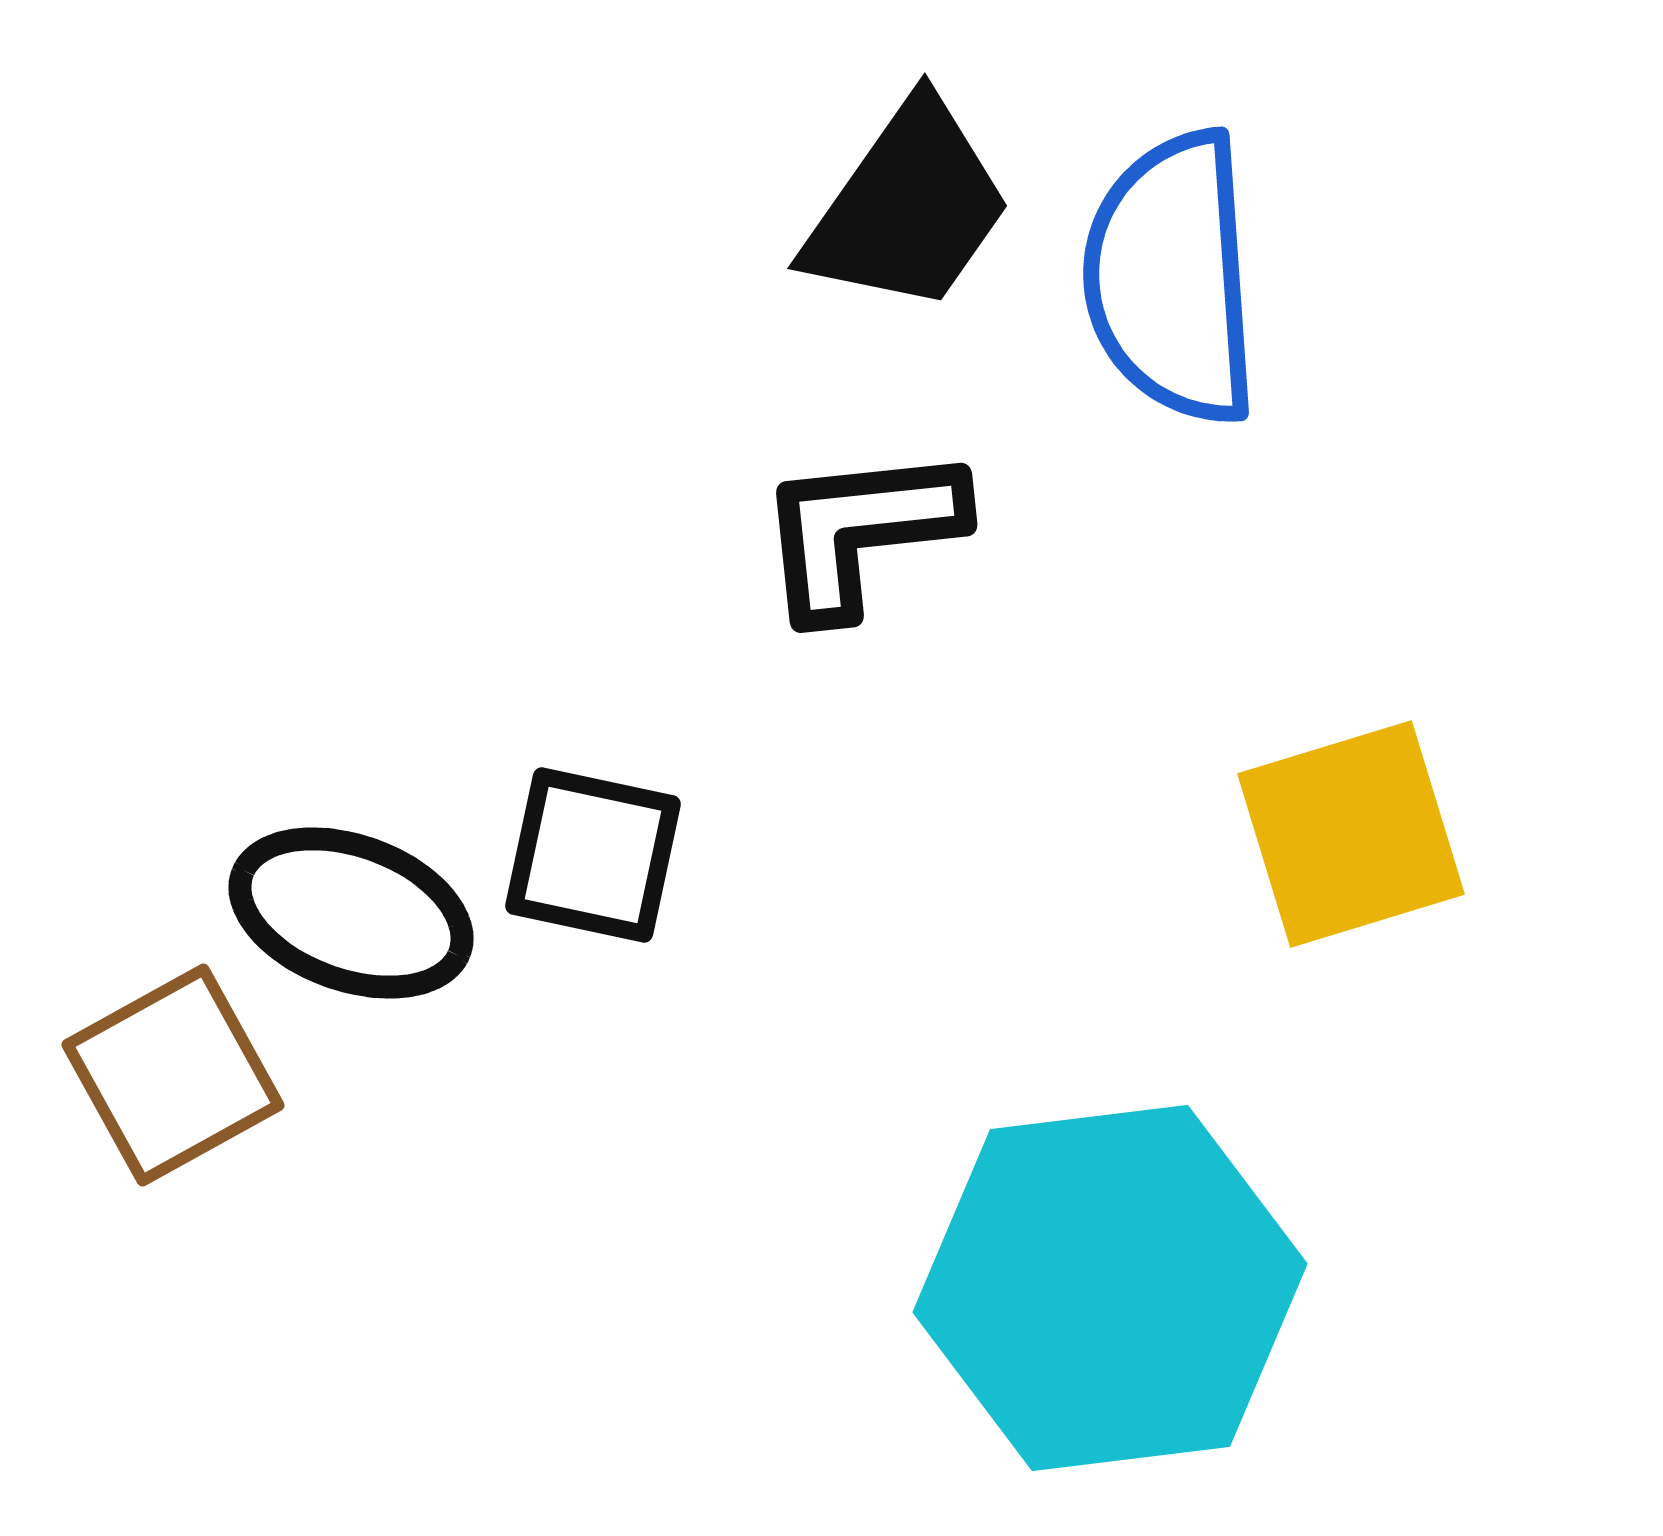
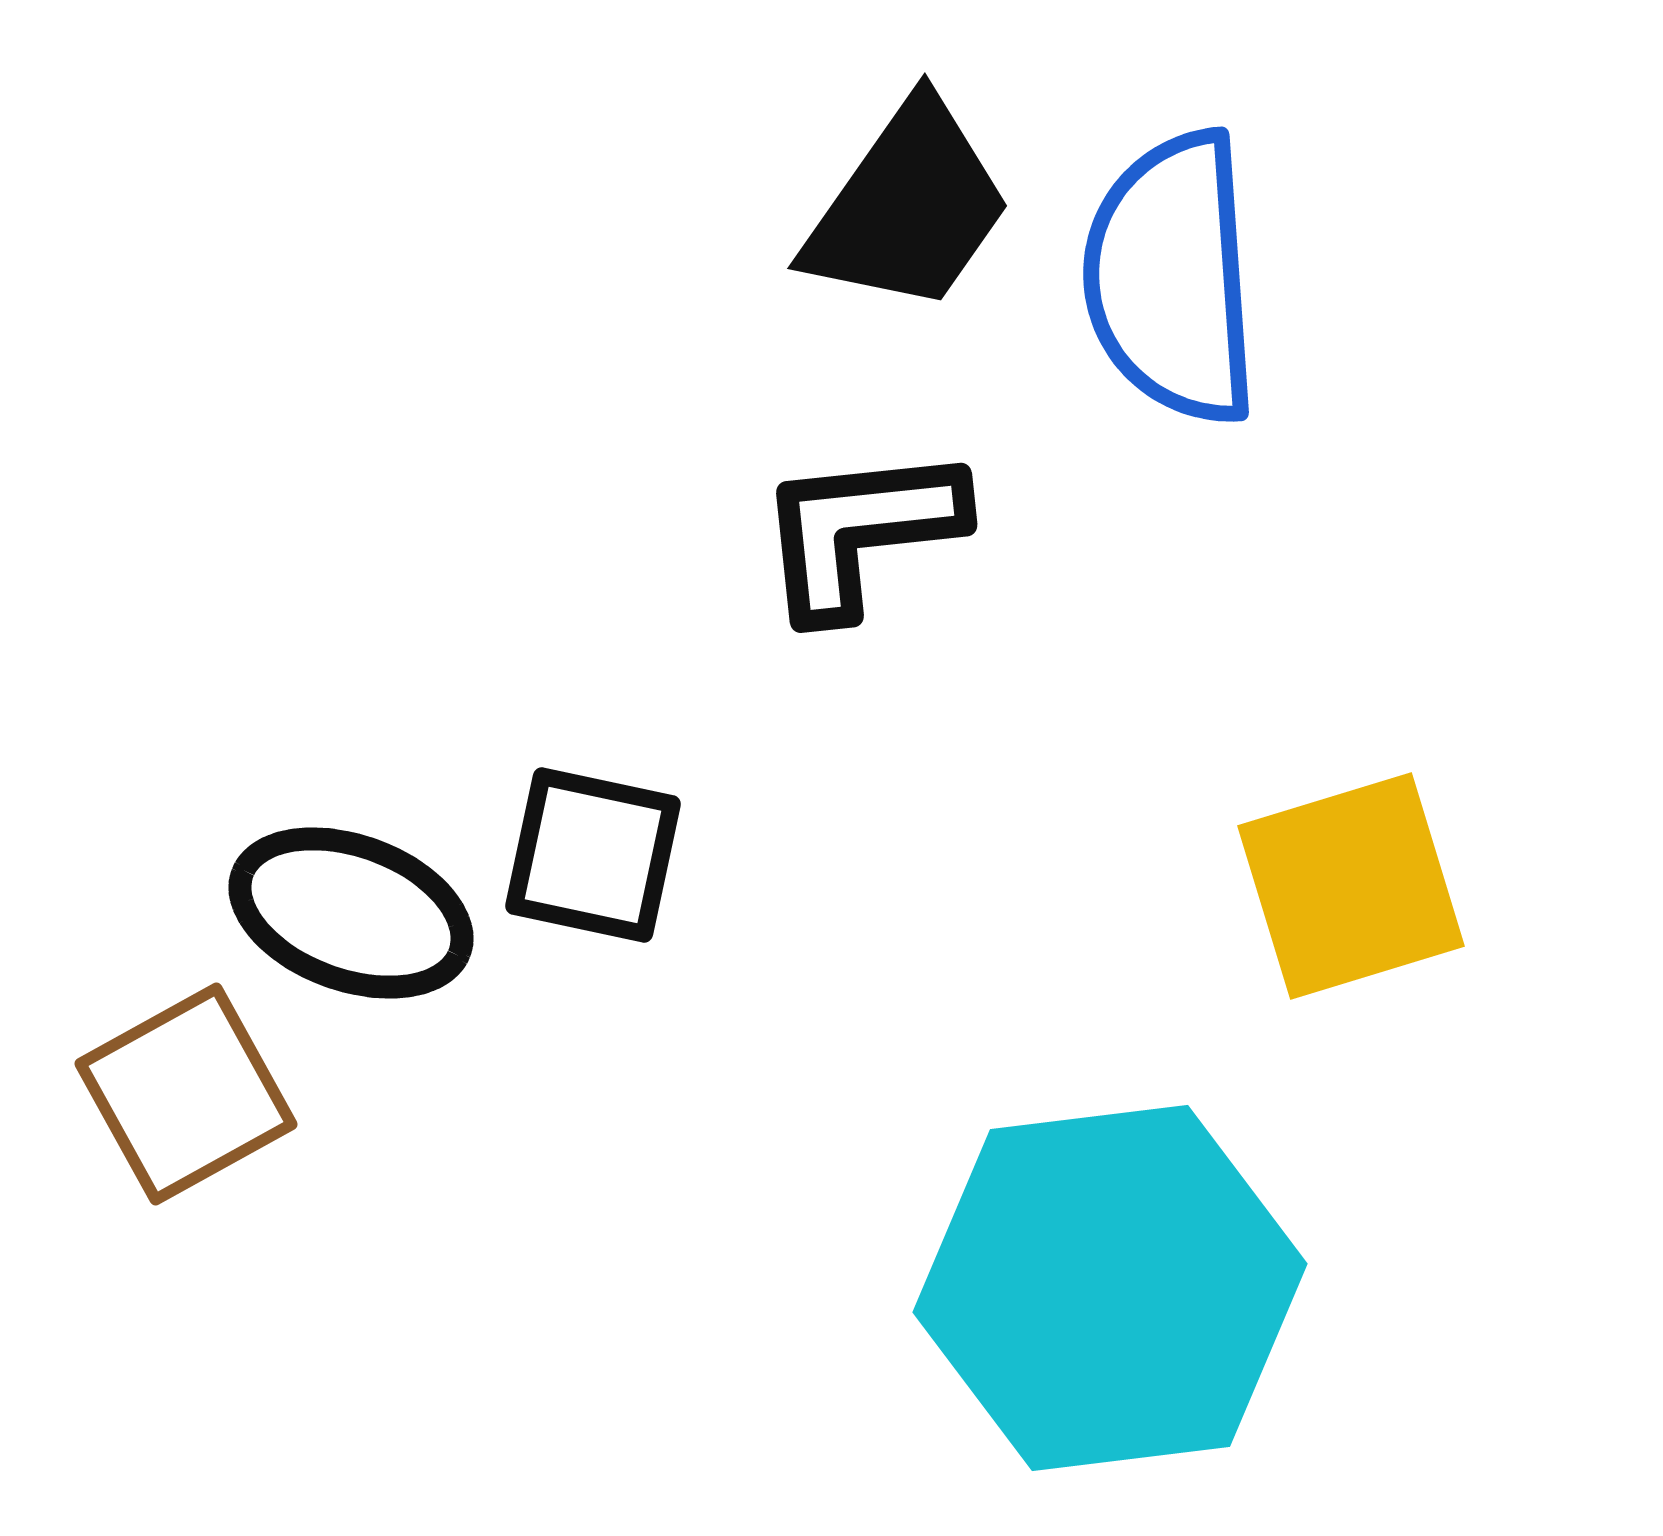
yellow square: moved 52 px down
brown square: moved 13 px right, 19 px down
